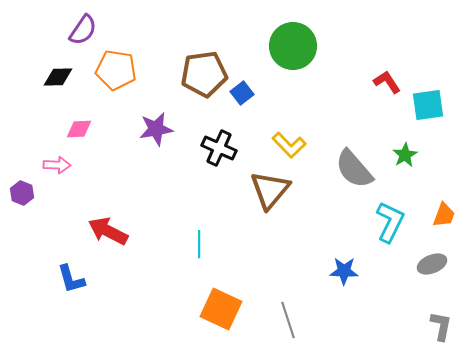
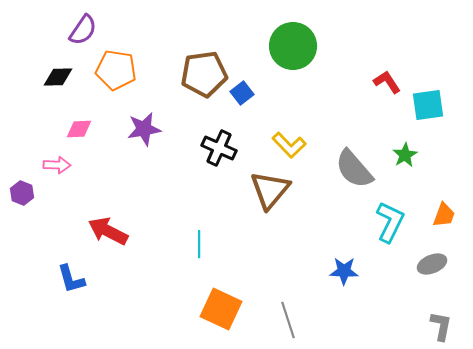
purple star: moved 12 px left
